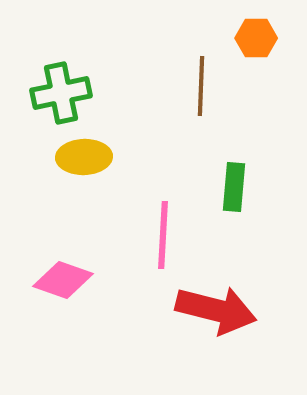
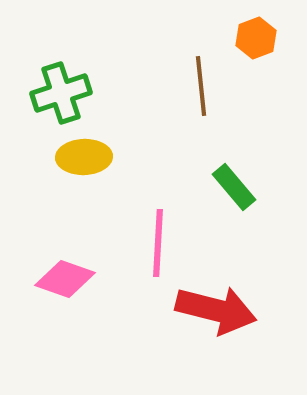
orange hexagon: rotated 21 degrees counterclockwise
brown line: rotated 8 degrees counterclockwise
green cross: rotated 6 degrees counterclockwise
green rectangle: rotated 45 degrees counterclockwise
pink line: moved 5 px left, 8 px down
pink diamond: moved 2 px right, 1 px up
